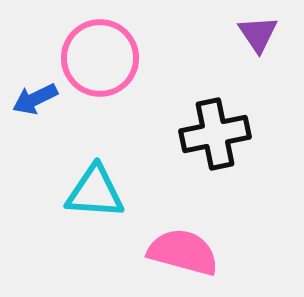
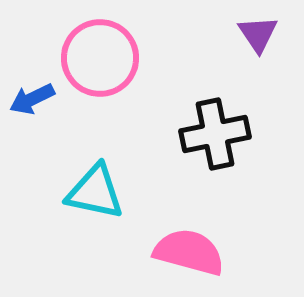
blue arrow: moved 3 px left
cyan triangle: rotated 8 degrees clockwise
pink semicircle: moved 6 px right
